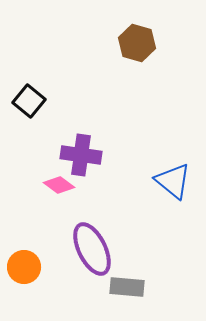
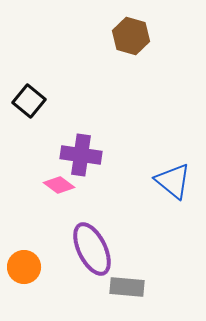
brown hexagon: moved 6 px left, 7 px up
